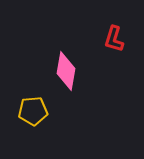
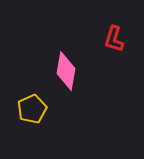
yellow pentagon: moved 1 px left, 2 px up; rotated 20 degrees counterclockwise
